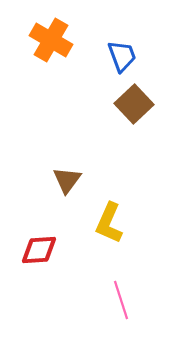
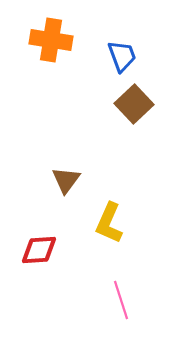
orange cross: rotated 21 degrees counterclockwise
brown triangle: moved 1 px left
